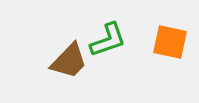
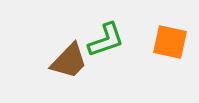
green L-shape: moved 2 px left
